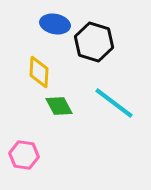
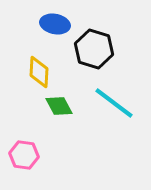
black hexagon: moved 7 px down
